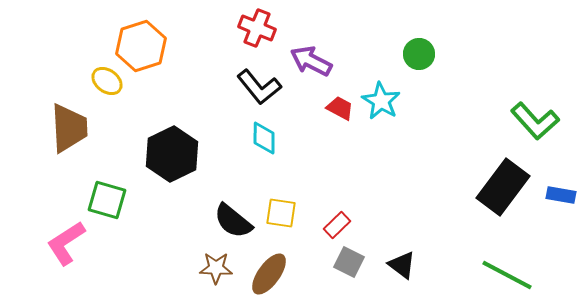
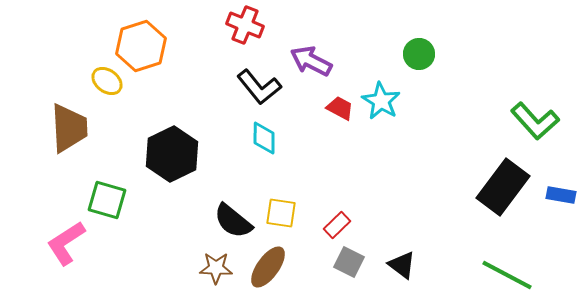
red cross: moved 12 px left, 3 px up
brown ellipse: moved 1 px left, 7 px up
